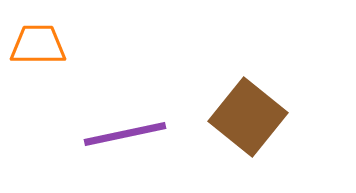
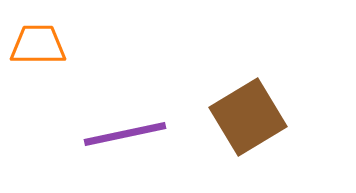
brown square: rotated 20 degrees clockwise
